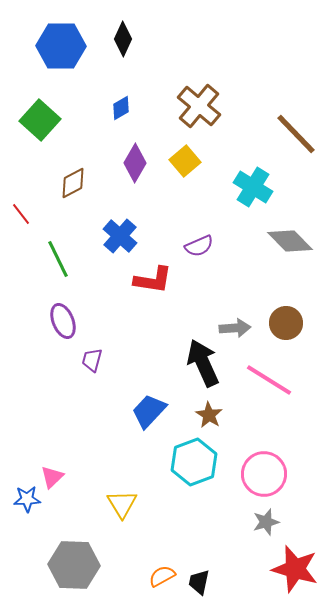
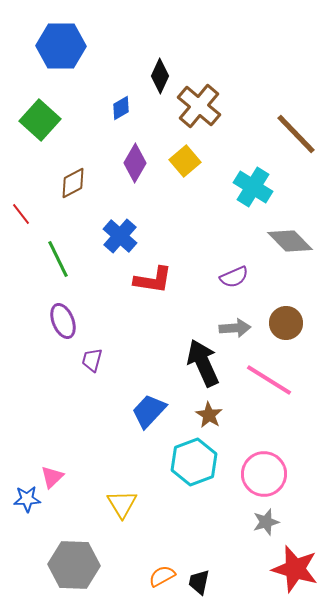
black diamond: moved 37 px right, 37 px down
purple semicircle: moved 35 px right, 31 px down
